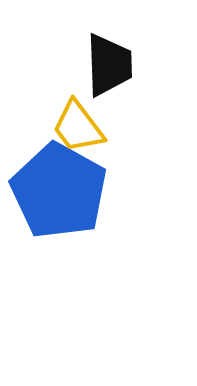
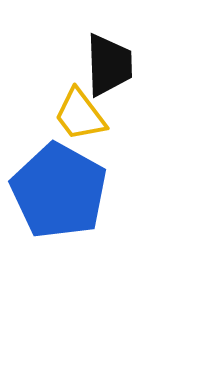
yellow trapezoid: moved 2 px right, 12 px up
